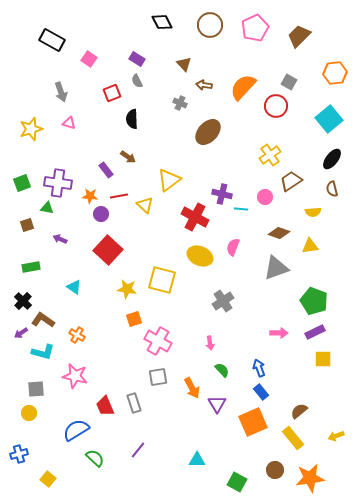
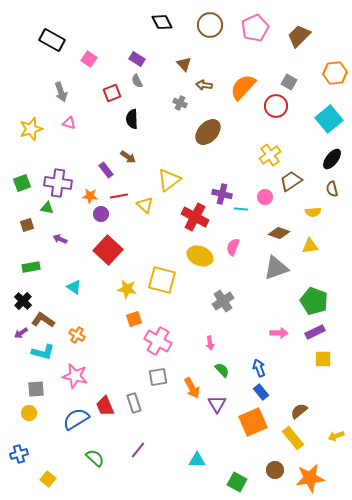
blue semicircle at (76, 430): moved 11 px up
